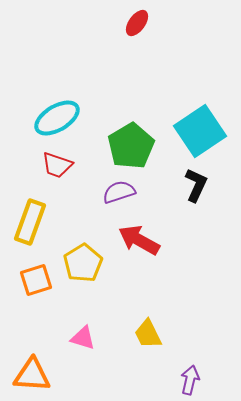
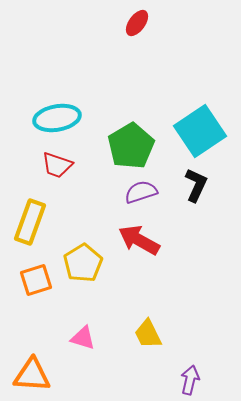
cyan ellipse: rotated 21 degrees clockwise
purple semicircle: moved 22 px right
